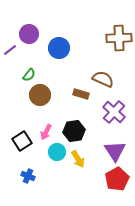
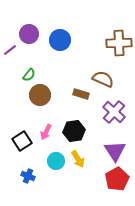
brown cross: moved 5 px down
blue circle: moved 1 px right, 8 px up
cyan circle: moved 1 px left, 9 px down
